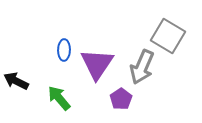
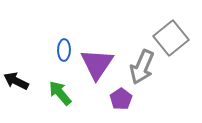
gray square: moved 3 px right, 2 px down; rotated 20 degrees clockwise
green arrow: moved 1 px right, 5 px up
